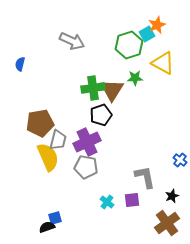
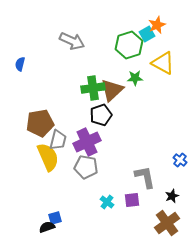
brown triangle: rotated 15 degrees clockwise
